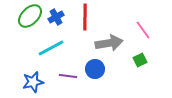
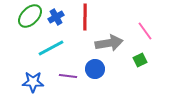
pink line: moved 2 px right, 1 px down
blue star: rotated 15 degrees clockwise
